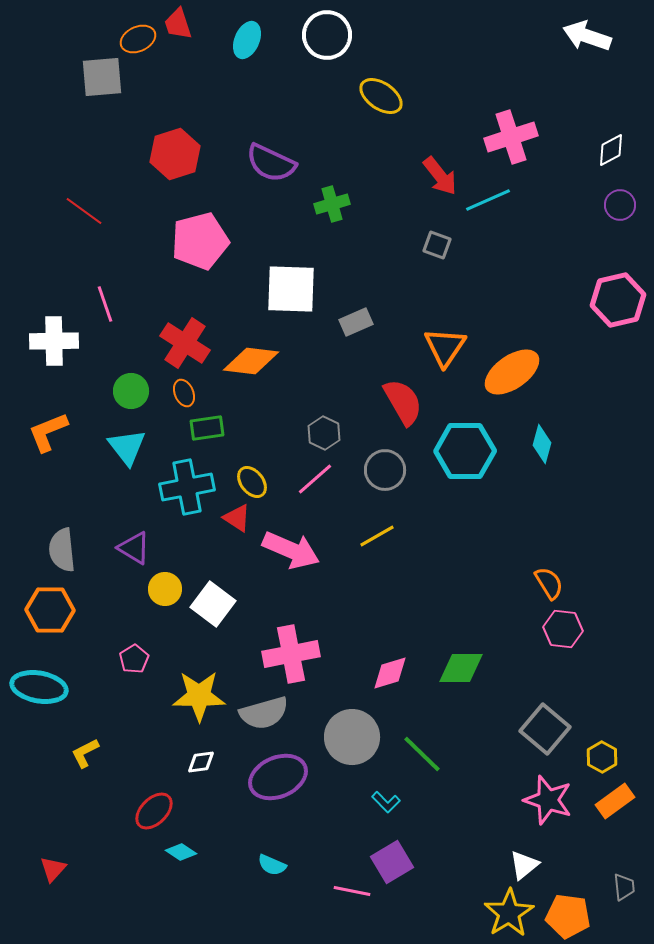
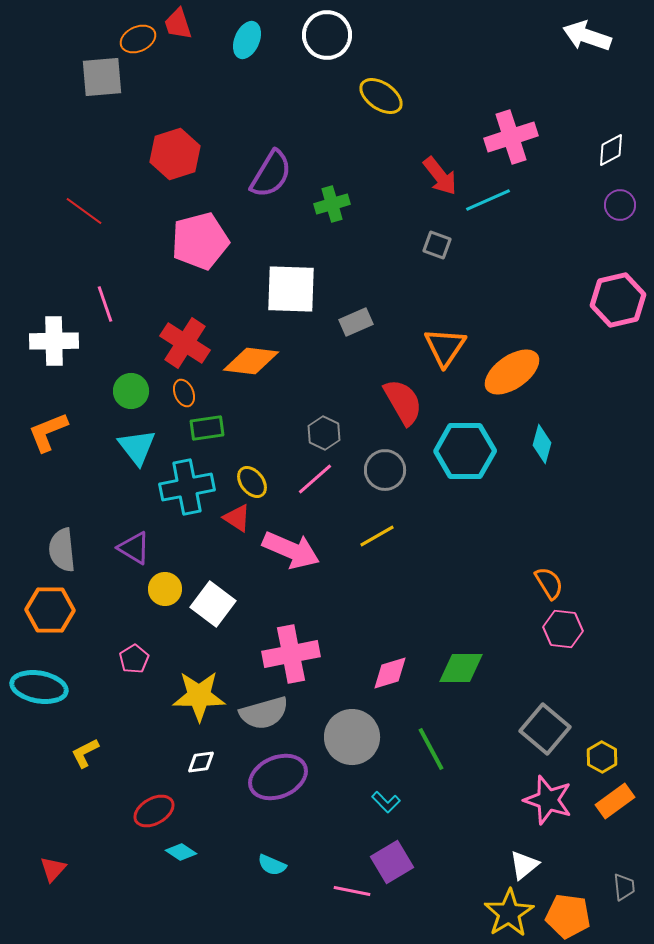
purple semicircle at (271, 163): moved 11 px down; rotated 84 degrees counterclockwise
cyan triangle at (127, 447): moved 10 px right
green line at (422, 754): moved 9 px right, 5 px up; rotated 18 degrees clockwise
red ellipse at (154, 811): rotated 15 degrees clockwise
